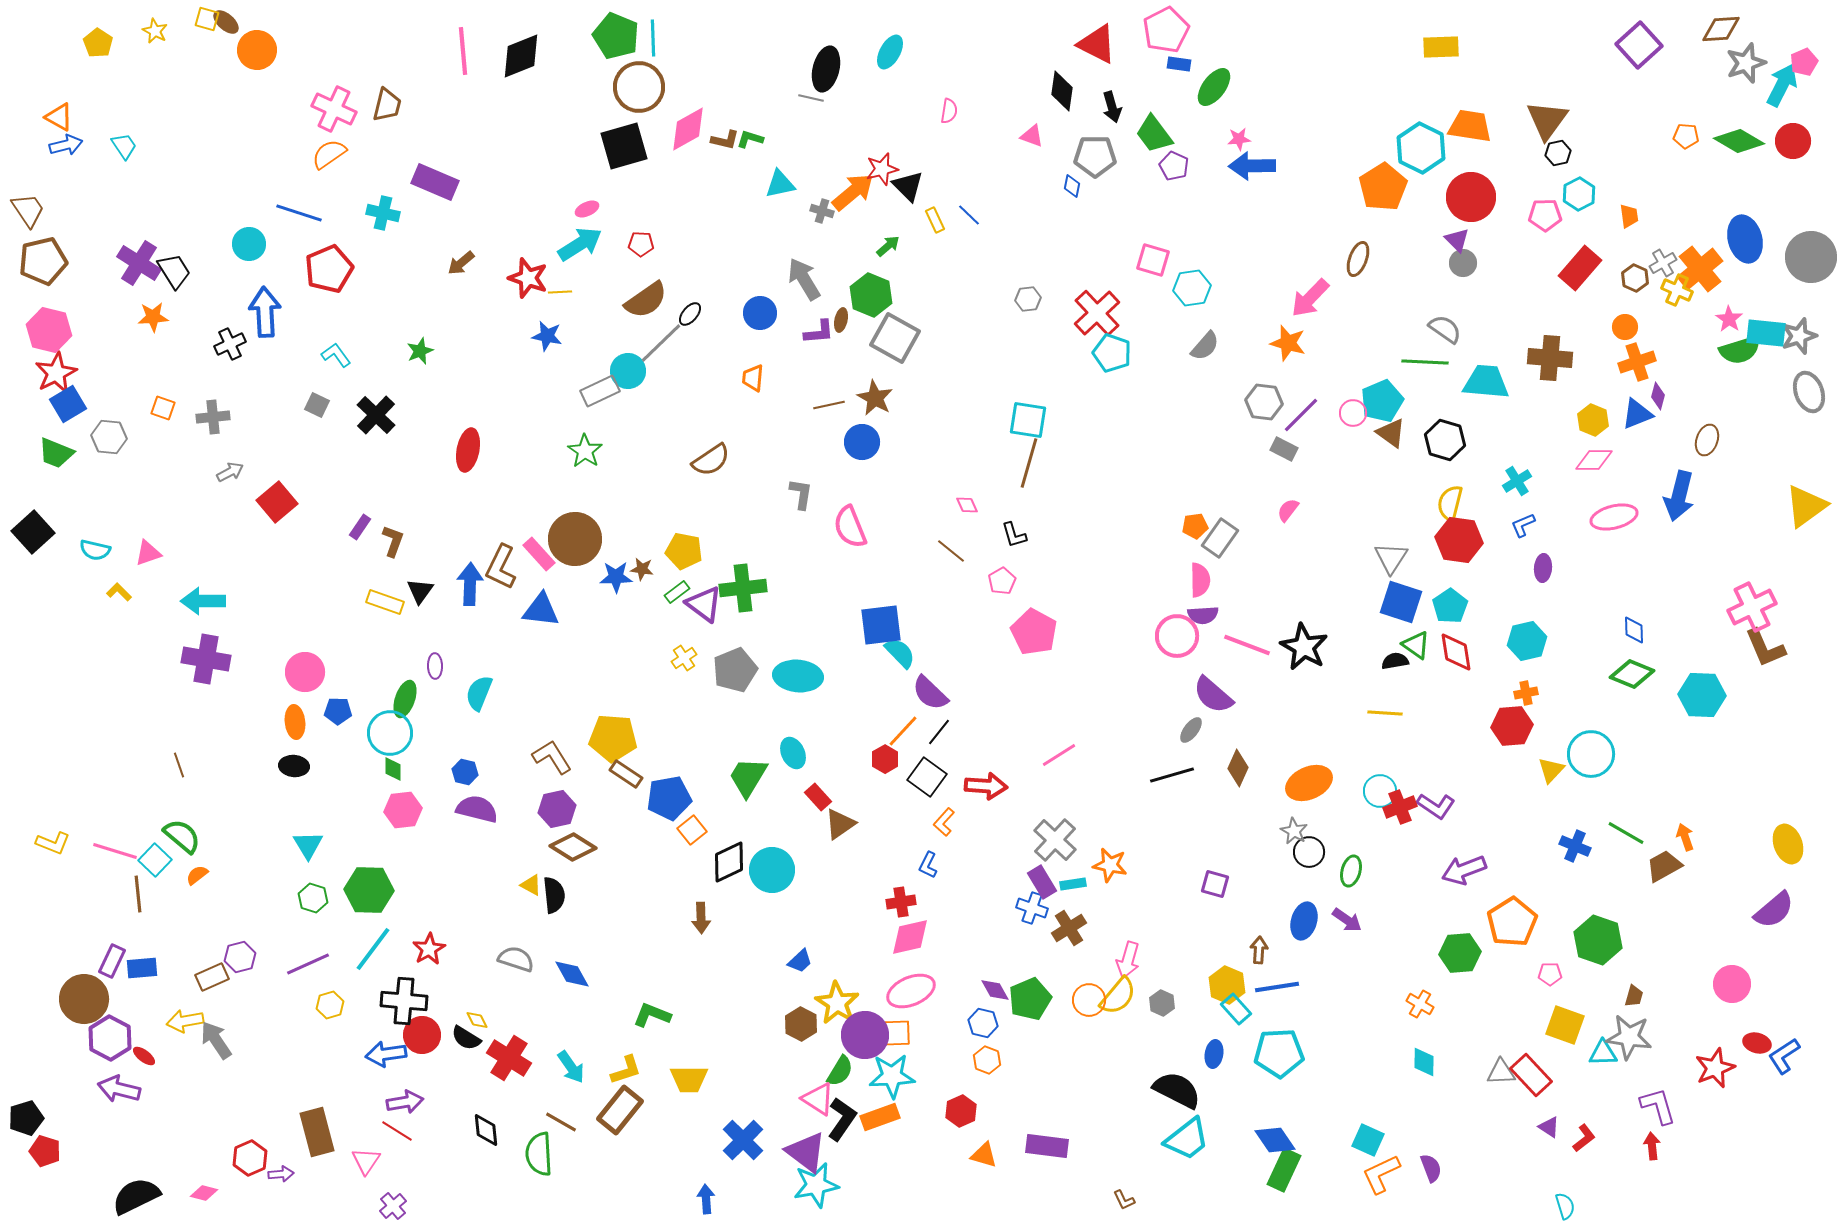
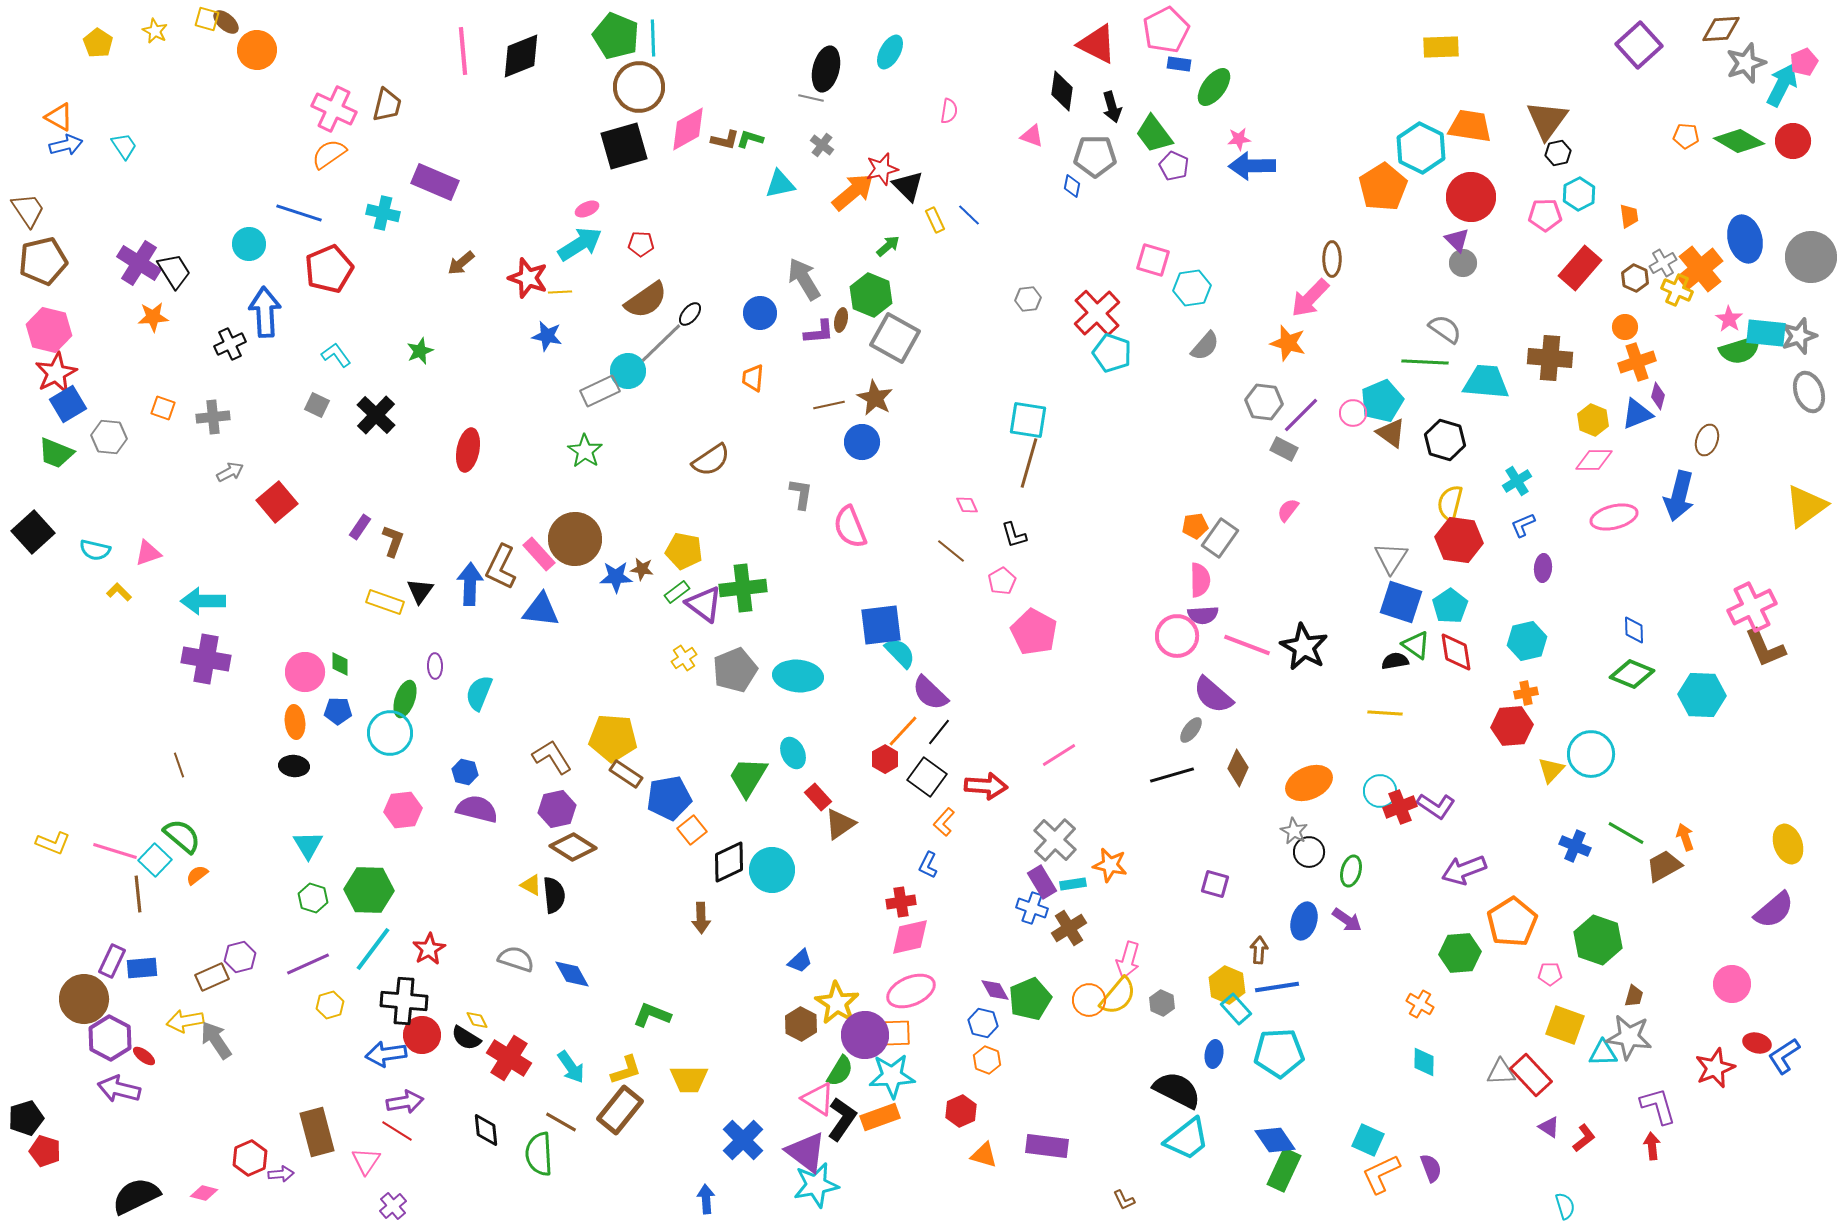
gray cross at (822, 211): moved 66 px up; rotated 20 degrees clockwise
brown ellipse at (1358, 259): moved 26 px left; rotated 20 degrees counterclockwise
green diamond at (393, 769): moved 53 px left, 105 px up
